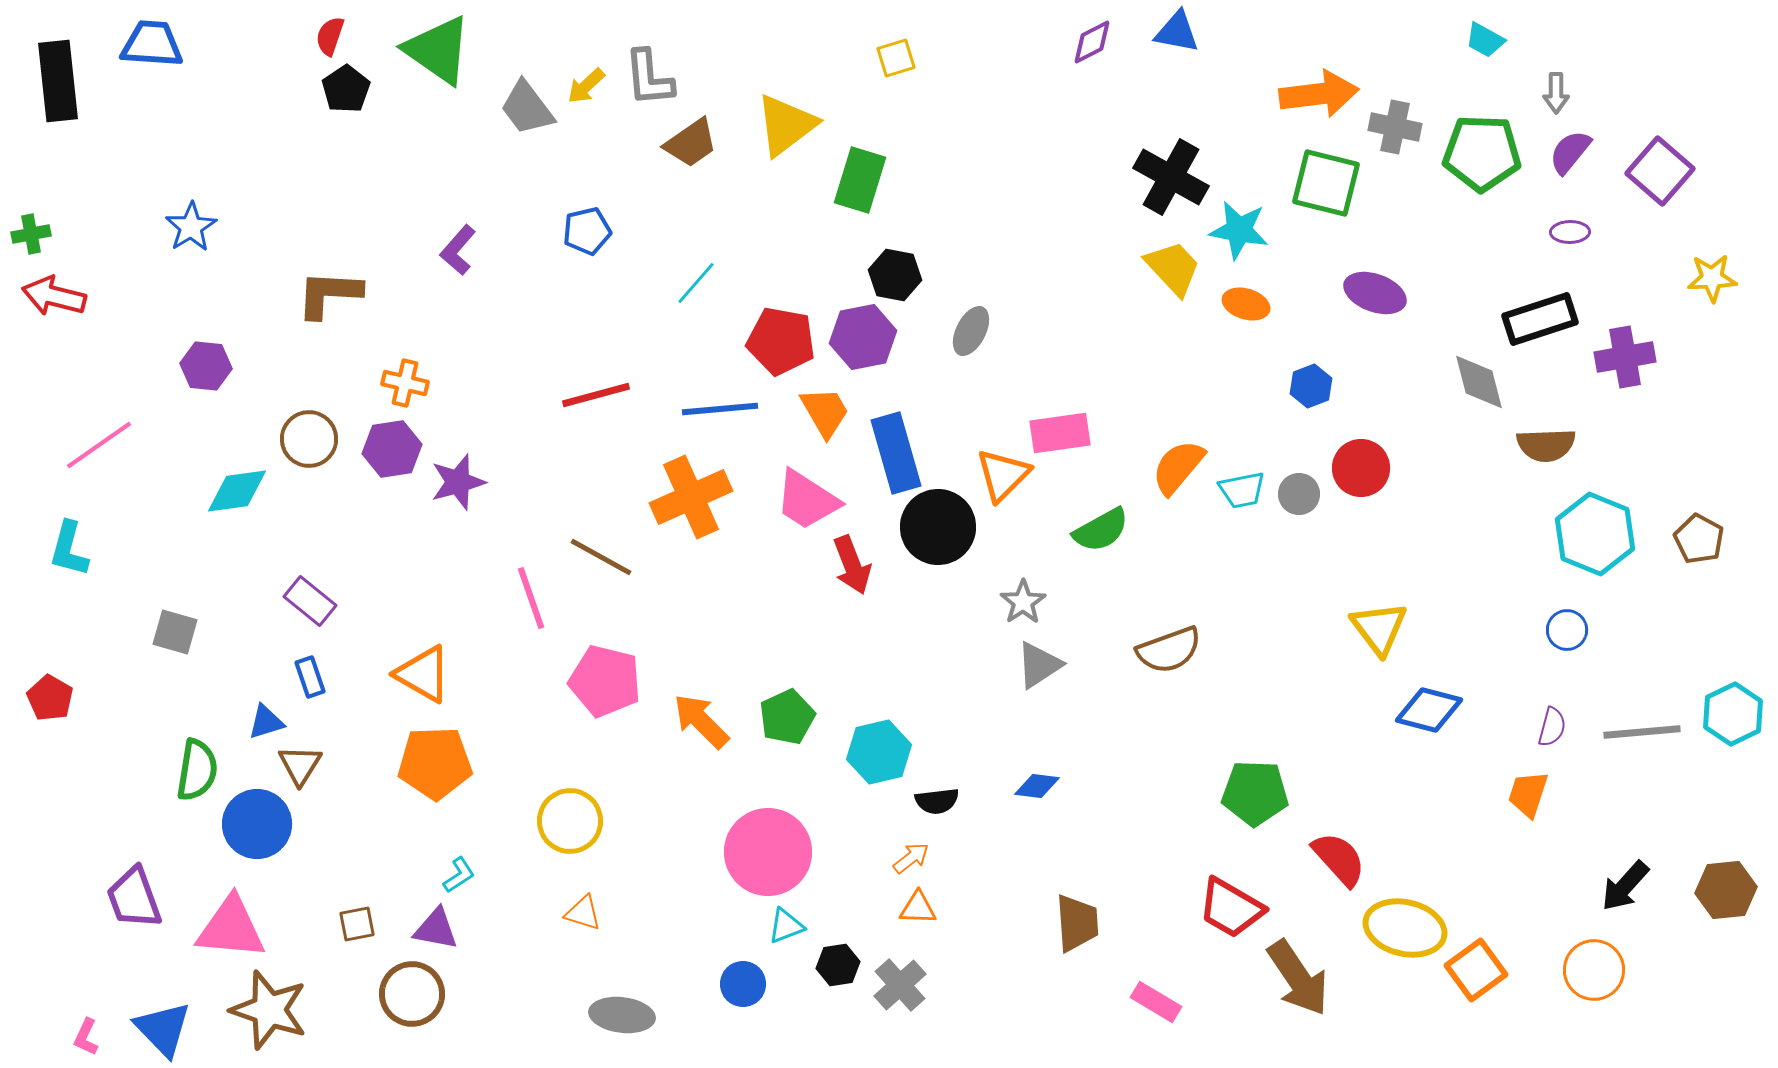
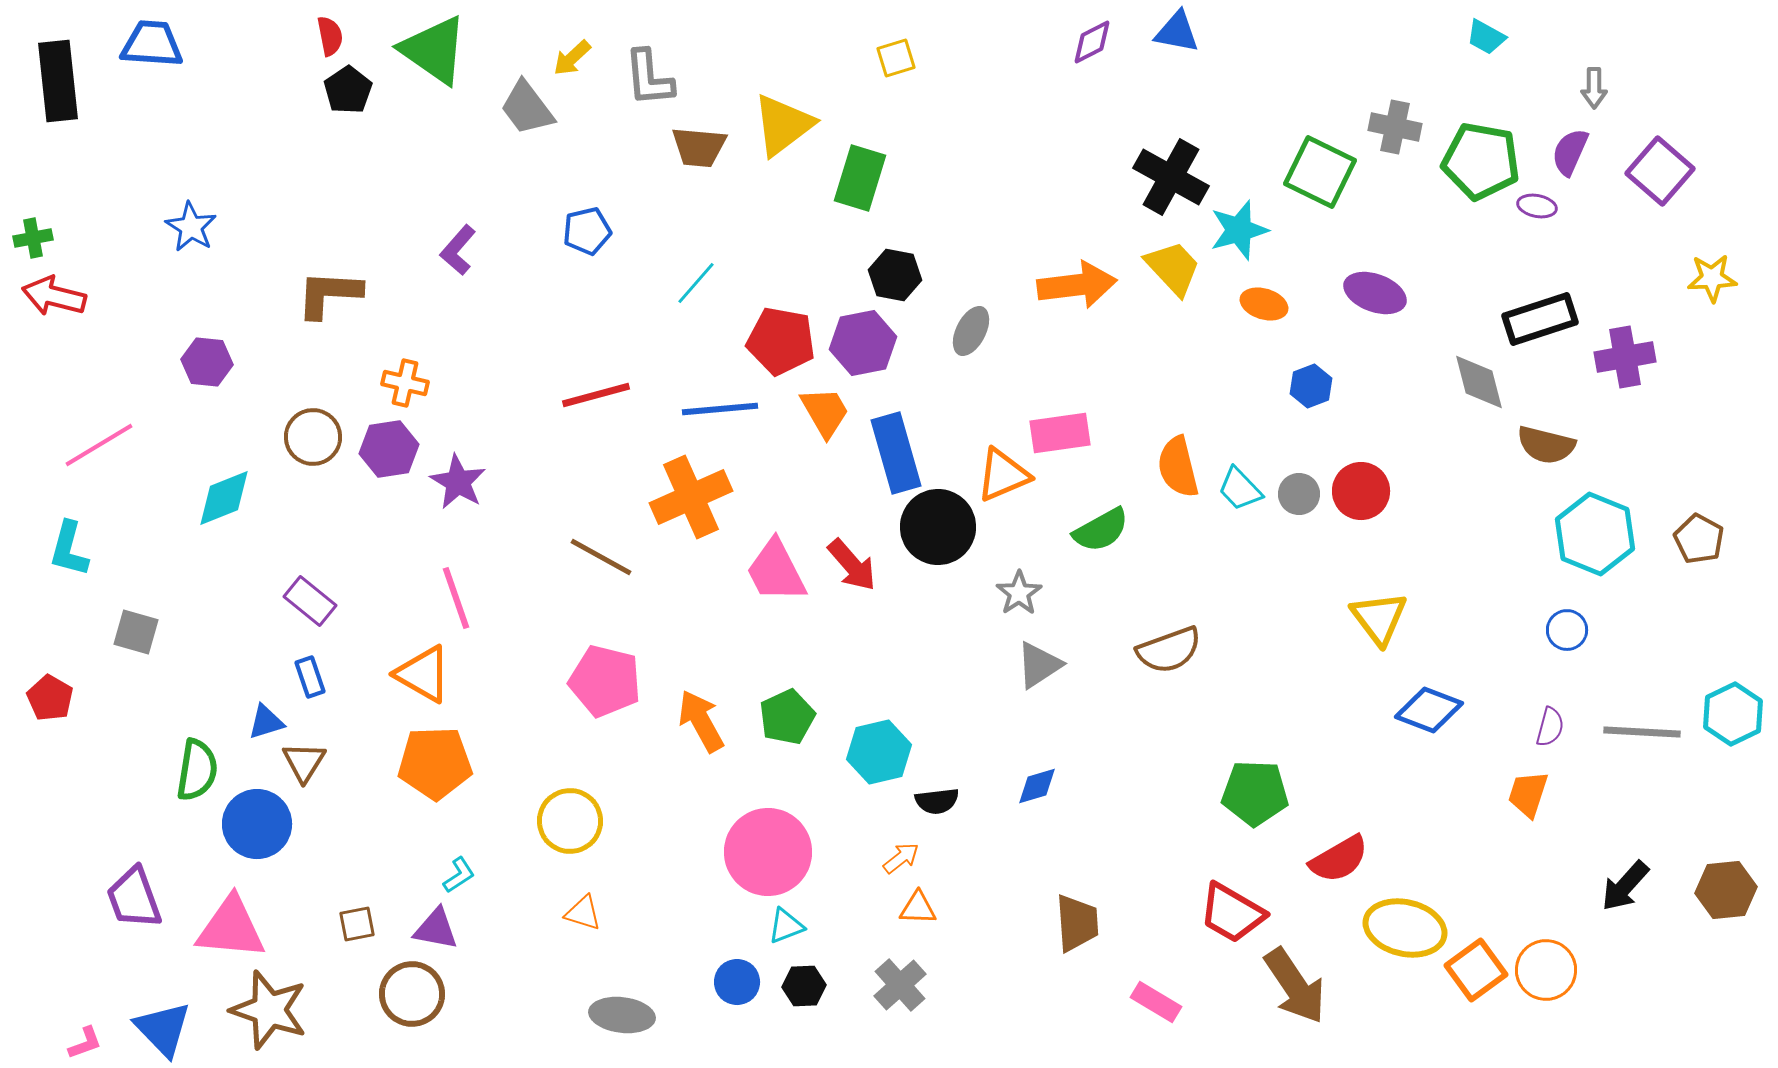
red semicircle at (330, 36): rotated 150 degrees clockwise
cyan trapezoid at (1485, 40): moved 1 px right, 3 px up
green triangle at (438, 50): moved 4 px left
yellow arrow at (586, 86): moved 14 px left, 28 px up
black pentagon at (346, 89): moved 2 px right, 1 px down
gray arrow at (1556, 93): moved 38 px right, 5 px up
orange arrow at (1319, 94): moved 242 px left, 191 px down
yellow triangle at (786, 125): moved 3 px left
brown trapezoid at (691, 143): moved 8 px right, 4 px down; rotated 40 degrees clockwise
purple semicircle at (1570, 152): rotated 15 degrees counterclockwise
green pentagon at (1482, 153): moved 1 px left, 8 px down; rotated 8 degrees clockwise
green rectangle at (860, 180): moved 2 px up
green square at (1326, 183): moved 6 px left, 11 px up; rotated 12 degrees clockwise
blue star at (191, 227): rotated 9 degrees counterclockwise
cyan star at (1239, 230): rotated 26 degrees counterclockwise
purple ellipse at (1570, 232): moved 33 px left, 26 px up; rotated 12 degrees clockwise
green cross at (31, 234): moved 2 px right, 4 px down
orange ellipse at (1246, 304): moved 18 px right
purple hexagon at (863, 337): moved 6 px down
purple hexagon at (206, 366): moved 1 px right, 4 px up
brown circle at (309, 439): moved 4 px right, 2 px up
pink line at (99, 445): rotated 4 degrees clockwise
brown semicircle at (1546, 445): rotated 16 degrees clockwise
purple hexagon at (392, 449): moved 3 px left
orange semicircle at (1178, 467): rotated 54 degrees counterclockwise
red circle at (1361, 468): moved 23 px down
orange triangle at (1003, 475): rotated 22 degrees clockwise
purple star at (458, 482): rotated 26 degrees counterclockwise
cyan trapezoid at (1242, 490): moved 2 px left, 1 px up; rotated 57 degrees clockwise
cyan diamond at (237, 491): moved 13 px left, 7 px down; rotated 14 degrees counterclockwise
pink trapezoid at (807, 500): moved 31 px left, 71 px down; rotated 30 degrees clockwise
red arrow at (852, 565): rotated 20 degrees counterclockwise
pink line at (531, 598): moved 75 px left
gray star at (1023, 602): moved 4 px left, 9 px up
yellow triangle at (1379, 628): moved 10 px up
gray square at (175, 632): moved 39 px left
blue diamond at (1429, 710): rotated 6 degrees clockwise
orange arrow at (701, 721): rotated 16 degrees clockwise
purple semicircle at (1552, 727): moved 2 px left
gray line at (1642, 732): rotated 8 degrees clockwise
brown triangle at (300, 765): moved 4 px right, 3 px up
blue diamond at (1037, 786): rotated 24 degrees counterclockwise
orange arrow at (911, 858): moved 10 px left
red semicircle at (1339, 859): rotated 102 degrees clockwise
red trapezoid at (1231, 908): moved 1 px right, 5 px down
black hexagon at (838, 965): moved 34 px left, 21 px down; rotated 6 degrees clockwise
orange circle at (1594, 970): moved 48 px left
brown arrow at (1298, 978): moved 3 px left, 8 px down
blue circle at (743, 984): moved 6 px left, 2 px up
pink L-shape at (86, 1037): moved 1 px left, 6 px down; rotated 135 degrees counterclockwise
